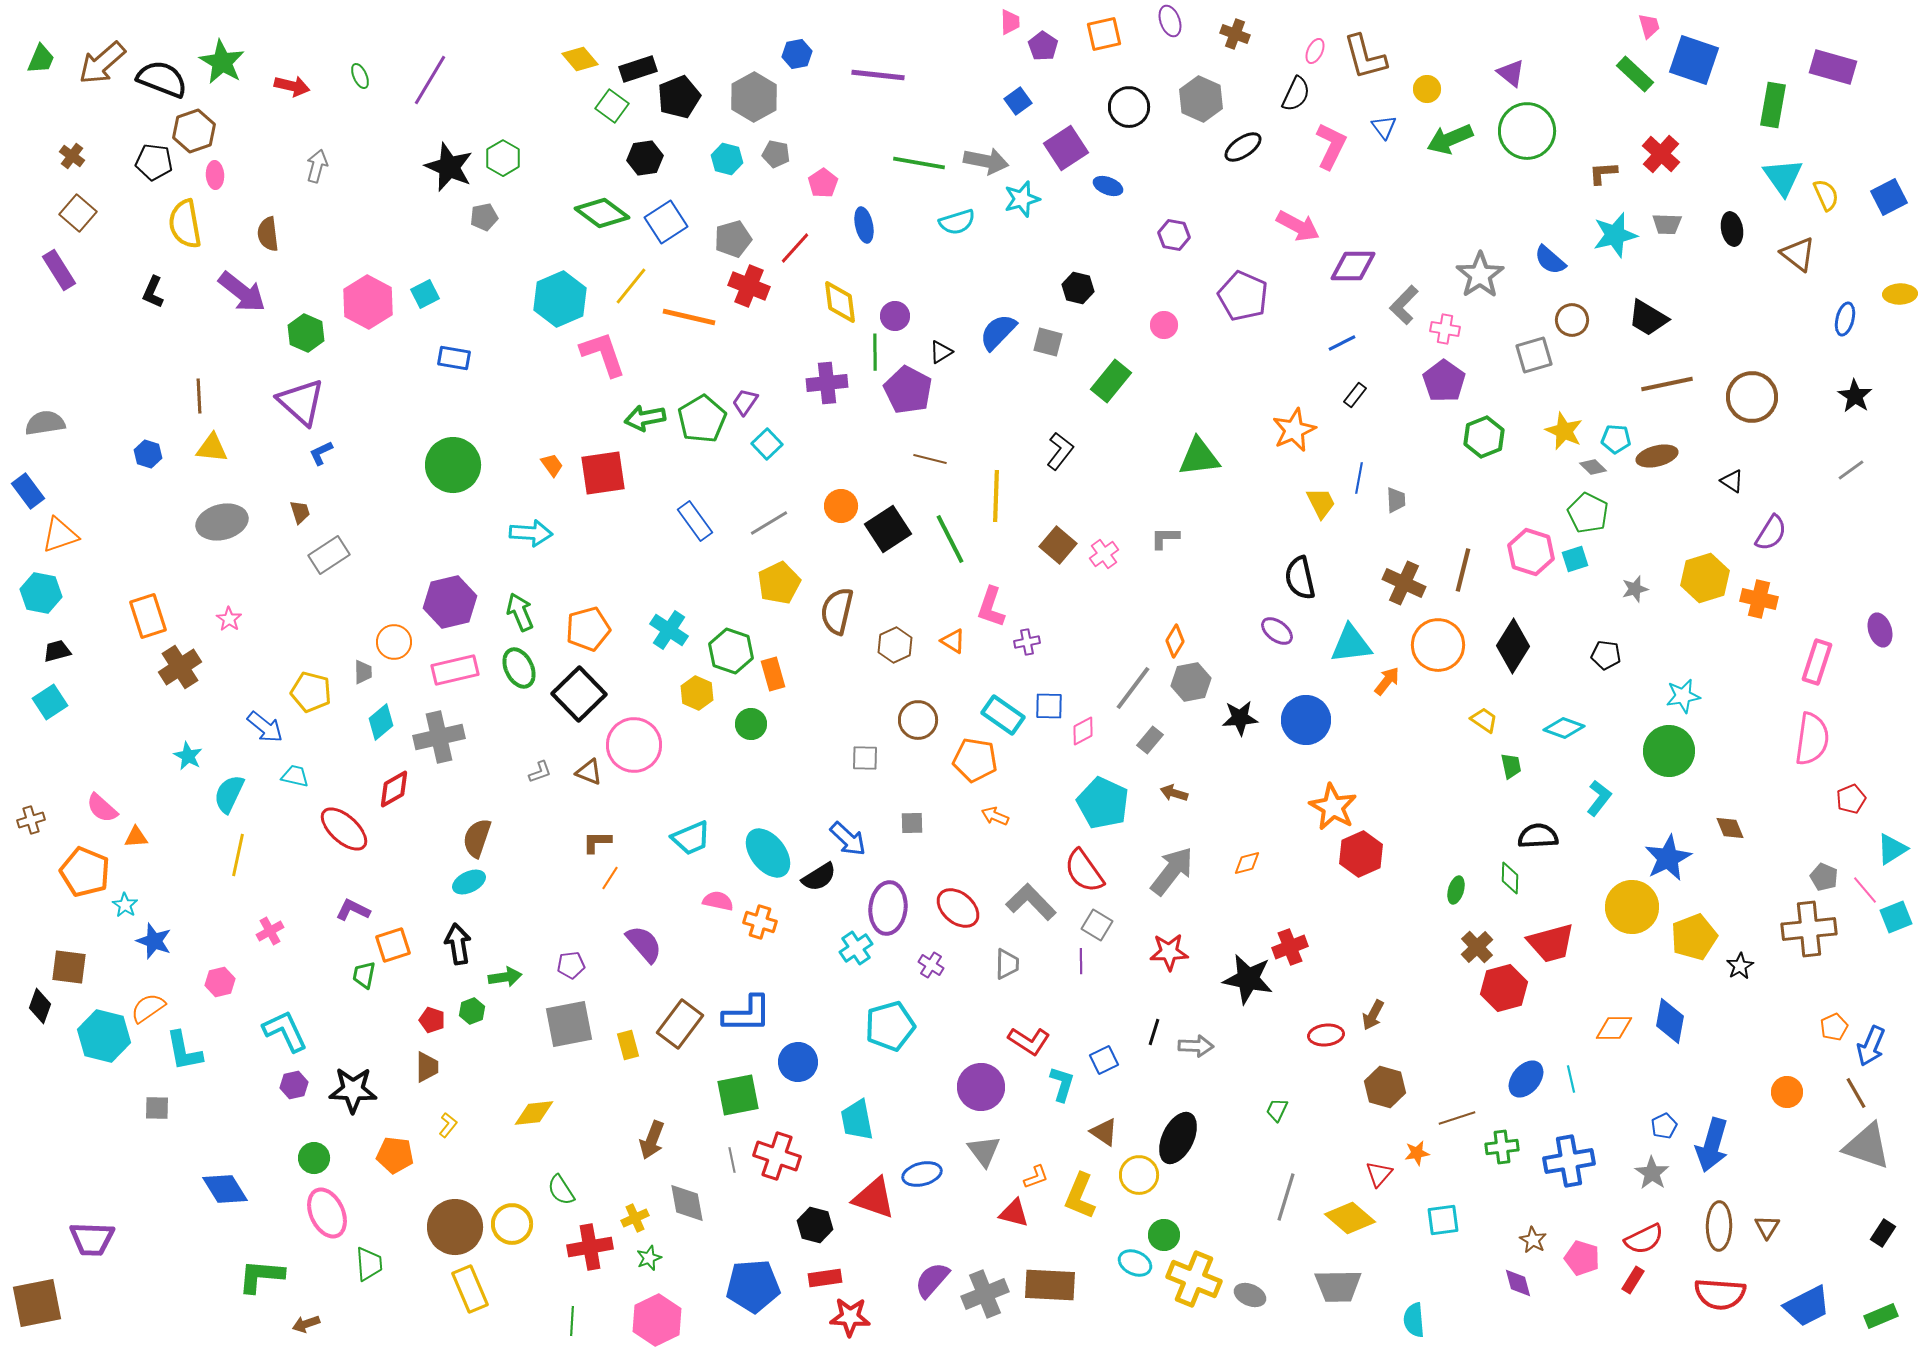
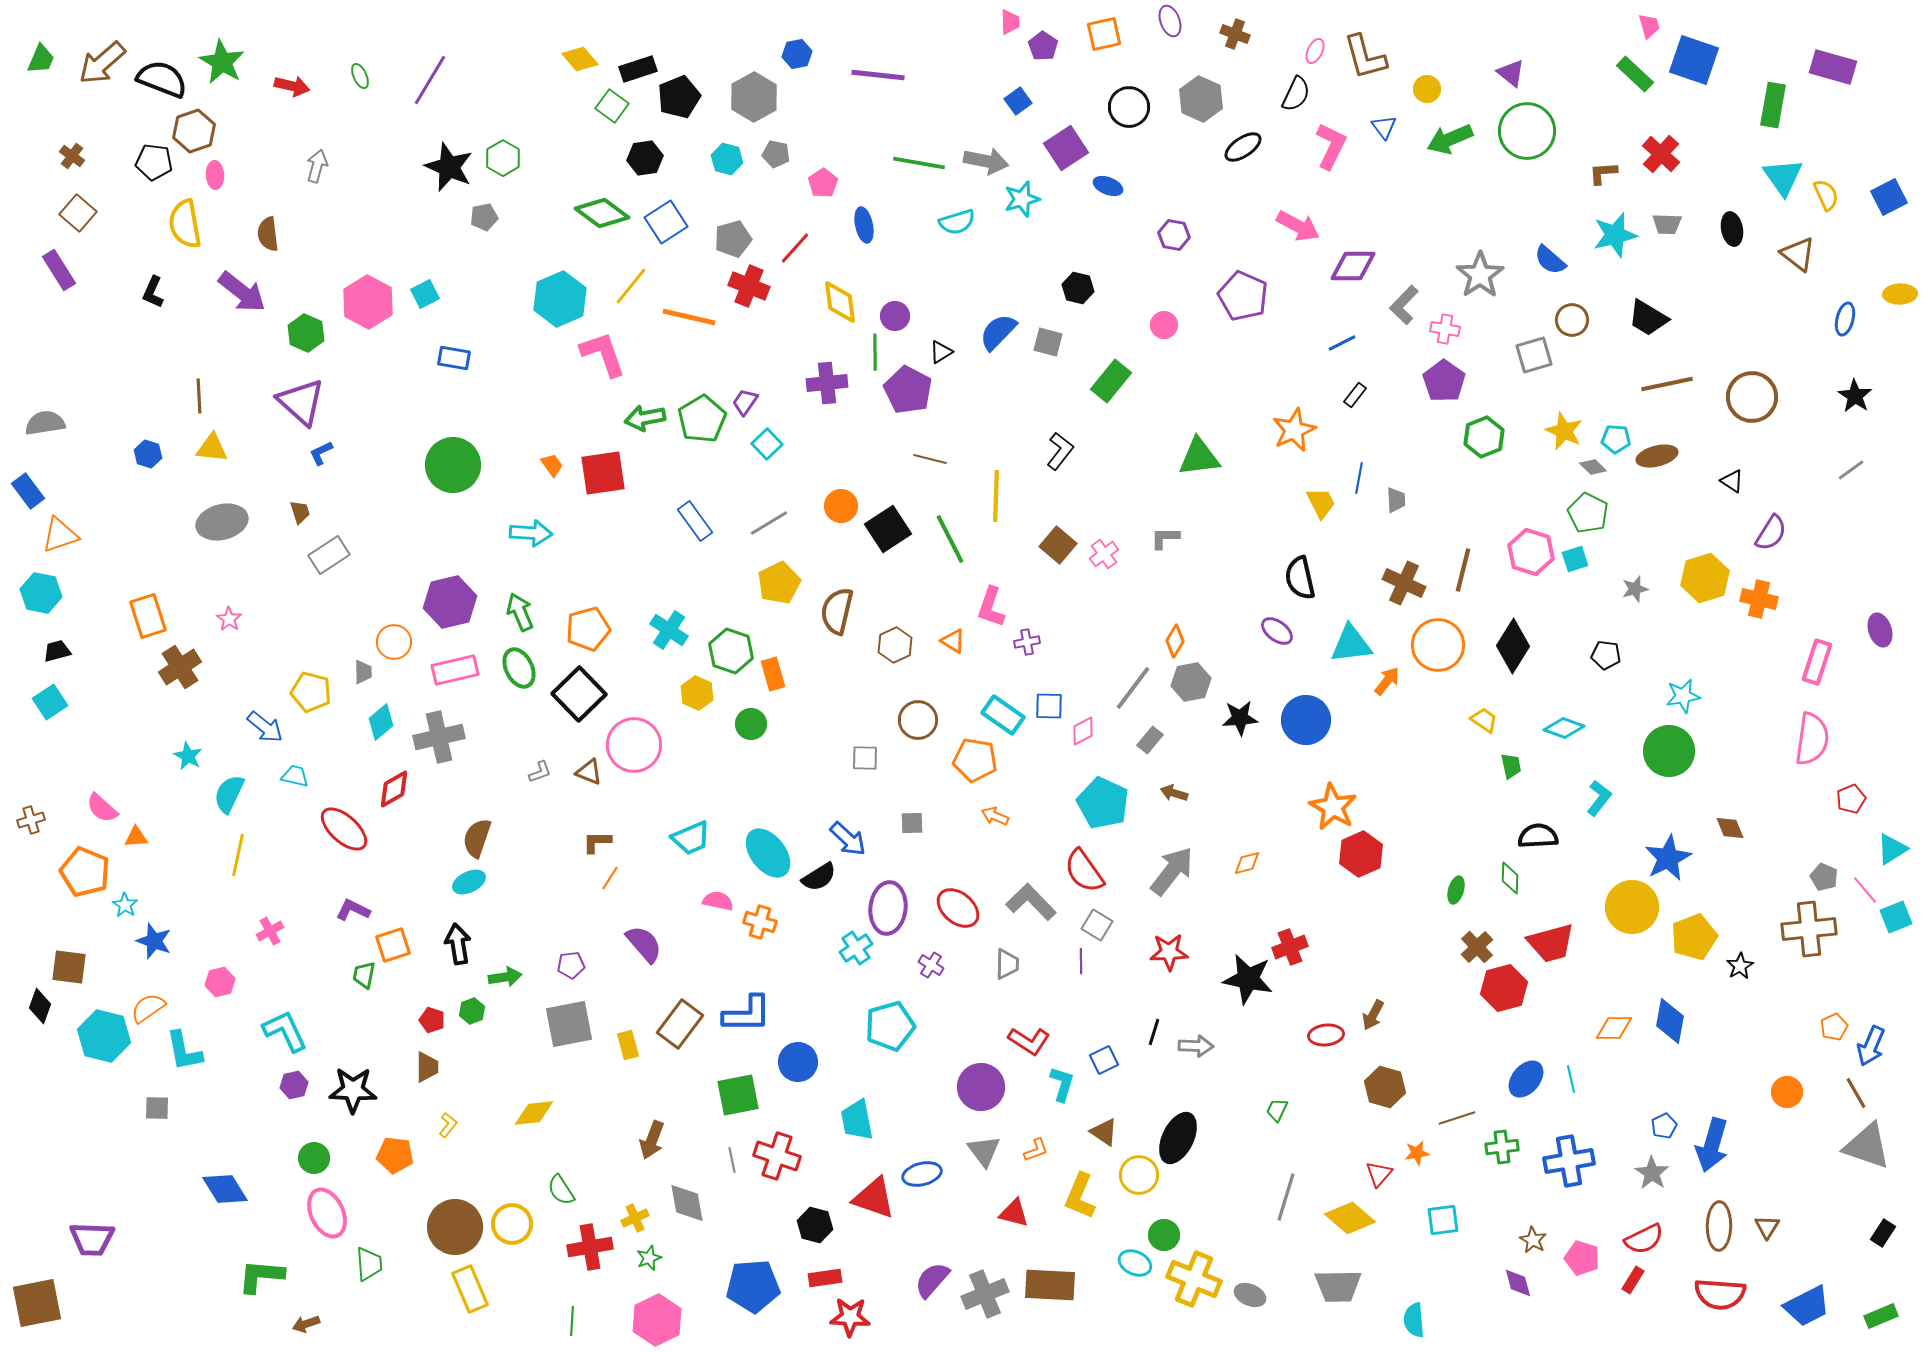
orange L-shape at (1036, 1177): moved 27 px up
